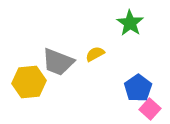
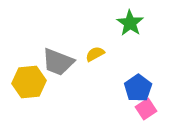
pink square: moved 4 px left; rotated 15 degrees clockwise
